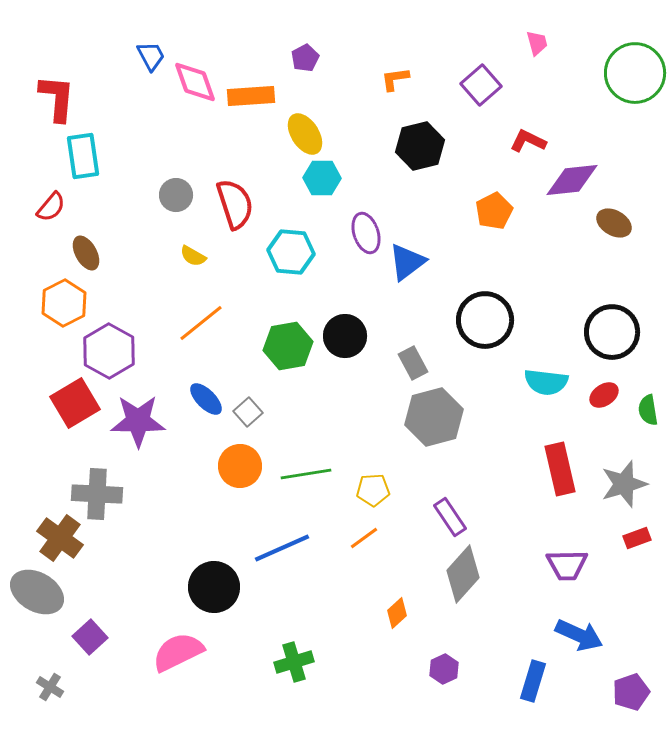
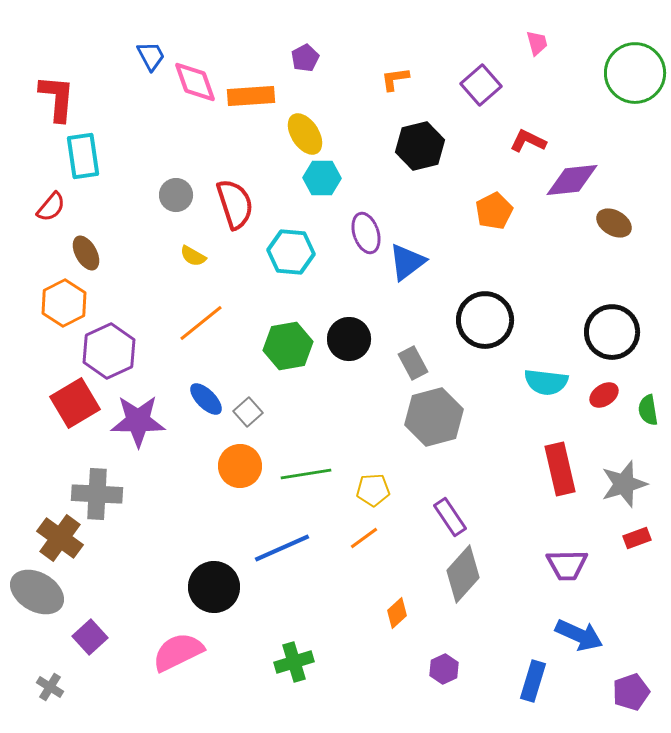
black circle at (345, 336): moved 4 px right, 3 px down
purple hexagon at (109, 351): rotated 6 degrees clockwise
